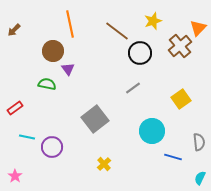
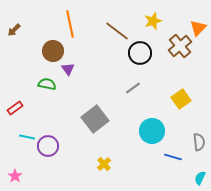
purple circle: moved 4 px left, 1 px up
